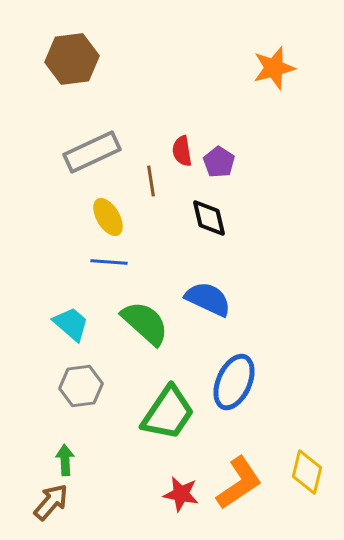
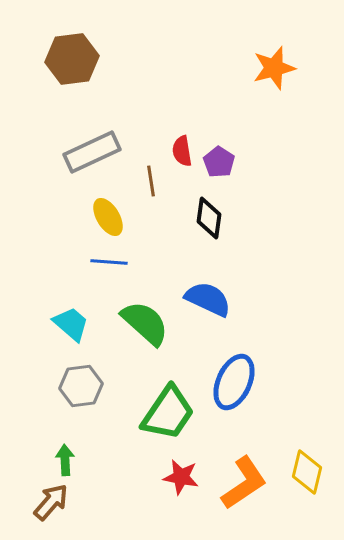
black diamond: rotated 21 degrees clockwise
orange L-shape: moved 5 px right
red star: moved 17 px up
